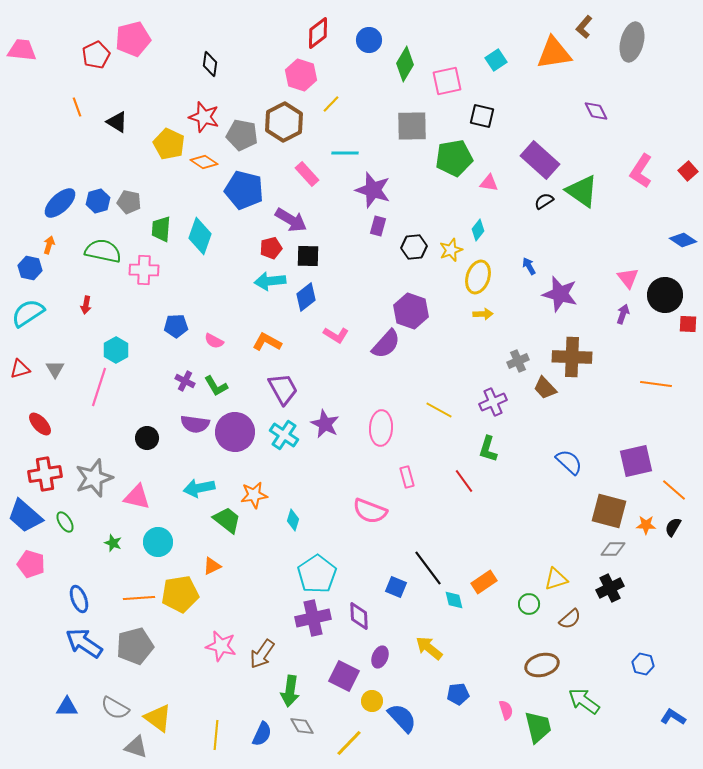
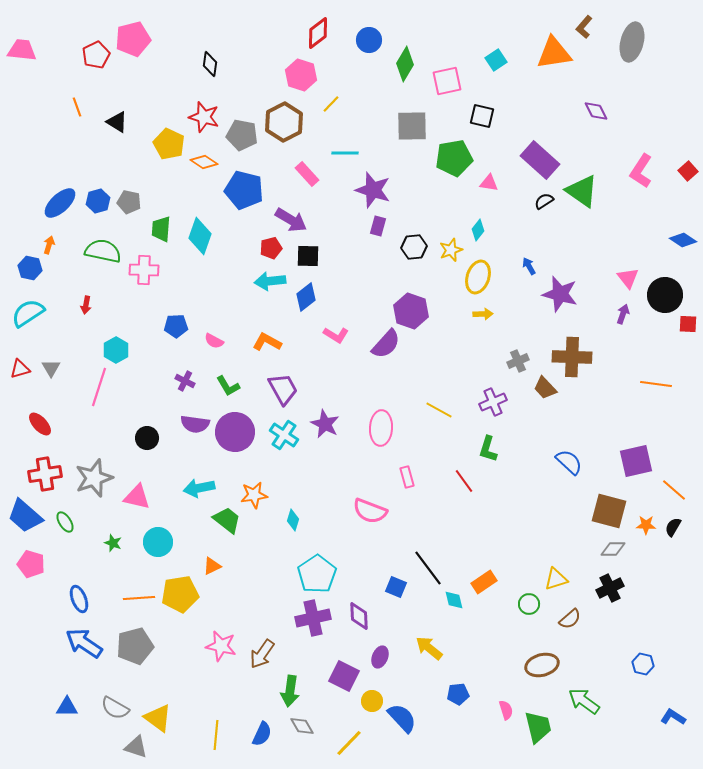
gray triangle at (55, 369): moved 4 px left, 1 px up
green L-shape at (216, 386): moved 12 px right
